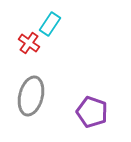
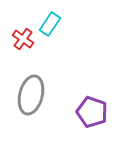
red cross: moved 6 px left, 4 px up
gray ellipse: moved 1 px up
